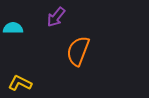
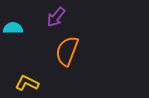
orange semicircle: moved 11 px left
yellow L-shape: moved 7 px right
